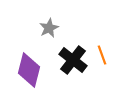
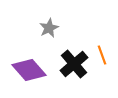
black cross: moved 1 px right, 4 px down; rotated 12 degrees clockwise
purple diamond: rotated 56 degrees counterclockwise
